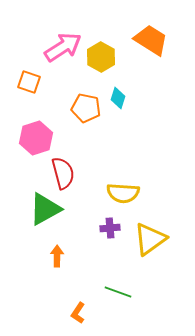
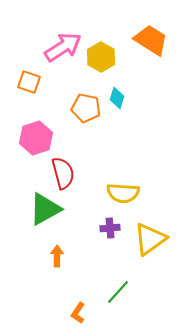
cyan diamond: moved 1 px left
green line: rotated 68 degrees counterclockwise
